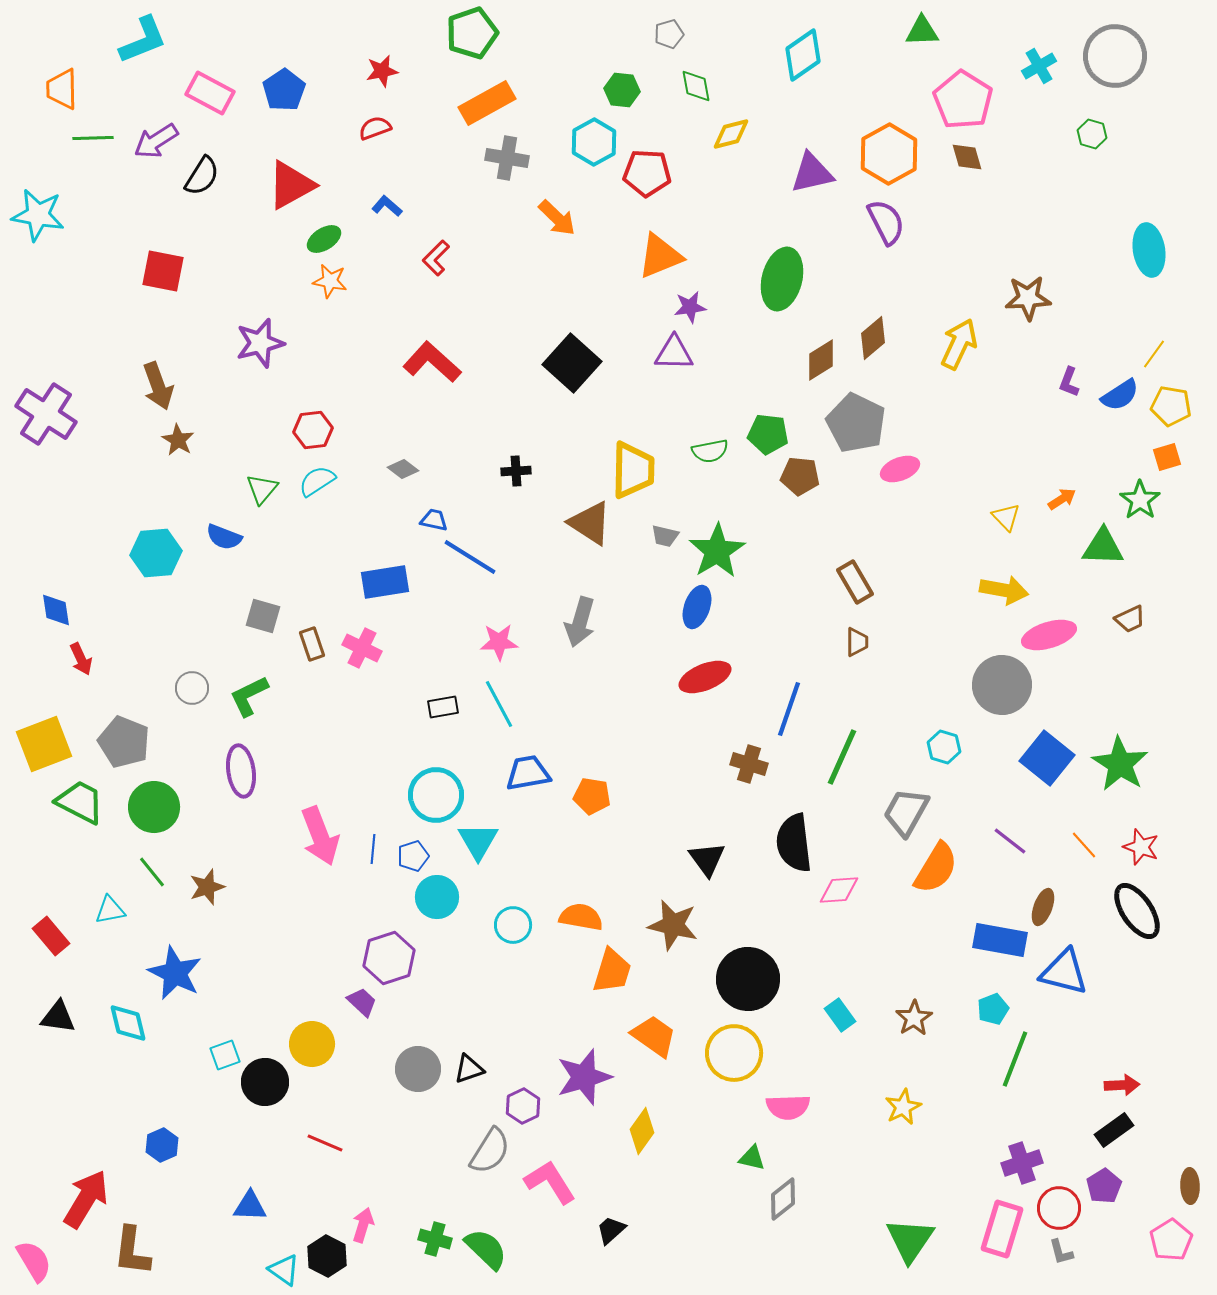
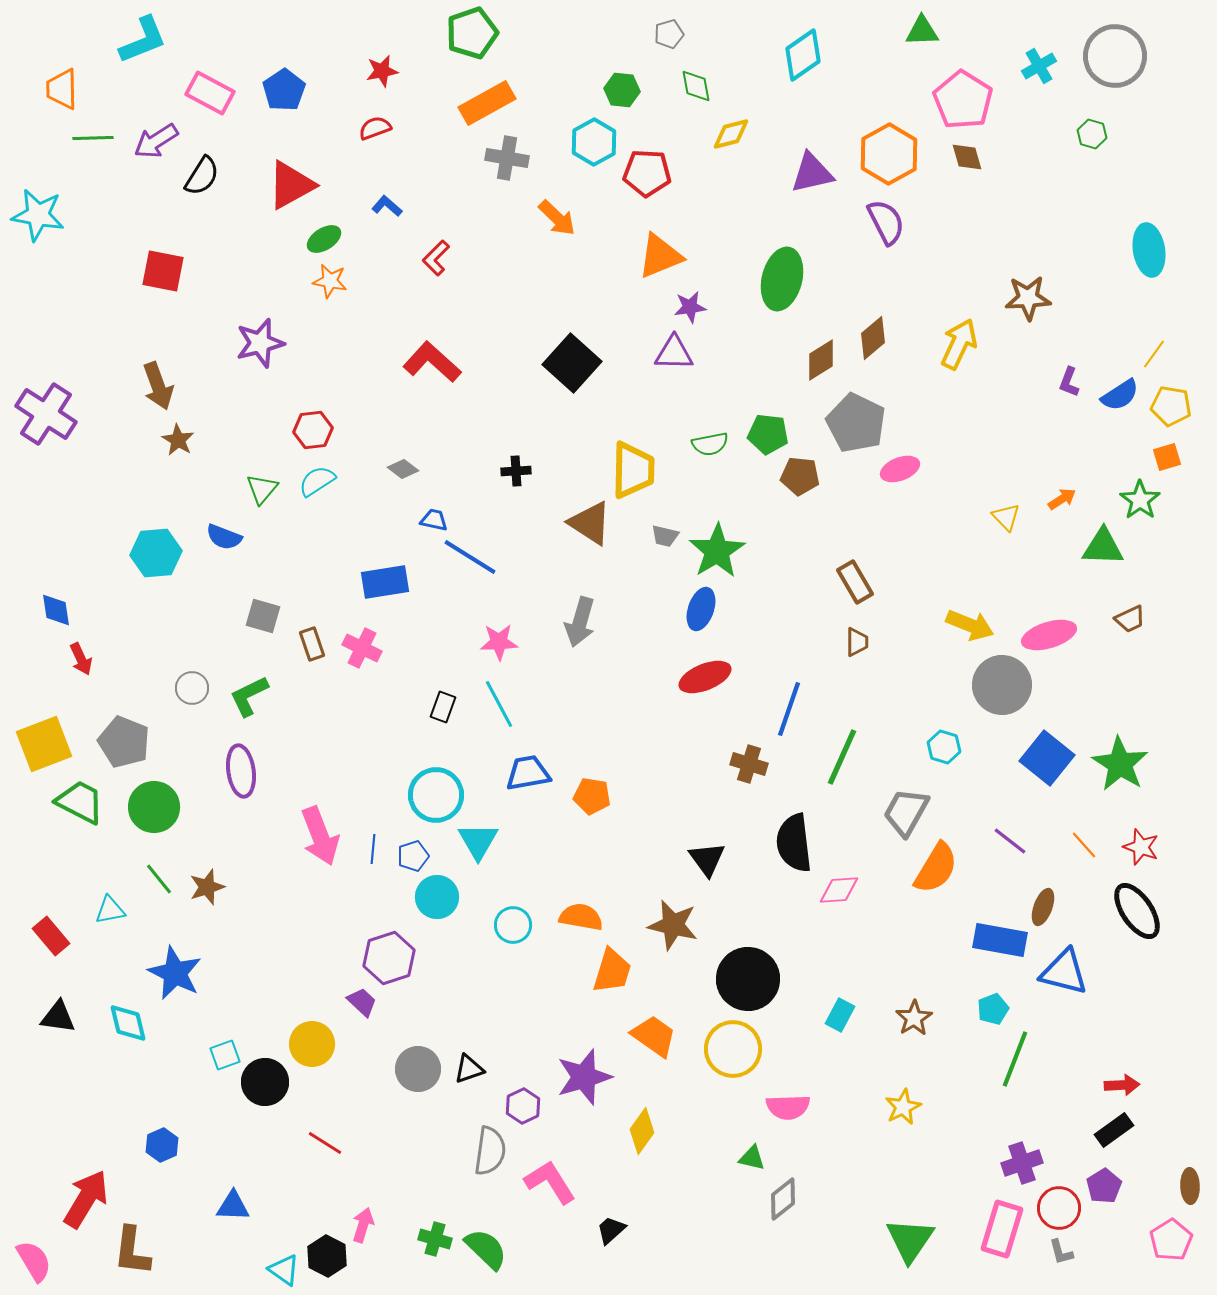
green semicircle at (710, 451): moved 7 px up
yellow arrow at (1004, 590): moved 34 px left, 35 px down; rotated 12 degrees clockwise
blue ellipse at (697, 607): moved 4 px right, 2 px down
black rectangle at (443, 707): rotated 60 degrees counterclockwise
green line at (152, 872): moved 7 px right, 7 px down
cyan rectangle at (840, 1015): rotated 64 degrees clockwise
yellow circle at (734, 1053): moved 1 px left, 4 px up
red line at (325, 1143): rotated 9 degrees clockwise
gray semicircle at (490, 1151): rotated 24 degrees counterclockwise
blue triangle at (250, 1206): moved 17 px left
